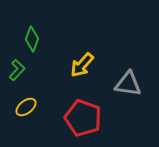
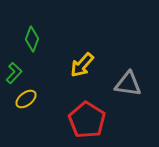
green L-shape: moved 3 px left, 3 px down
yellow ellipse: moved 8 px up
red pentagon: moved 4 px right, 2 px down; rotated 12 degrees clockwise
